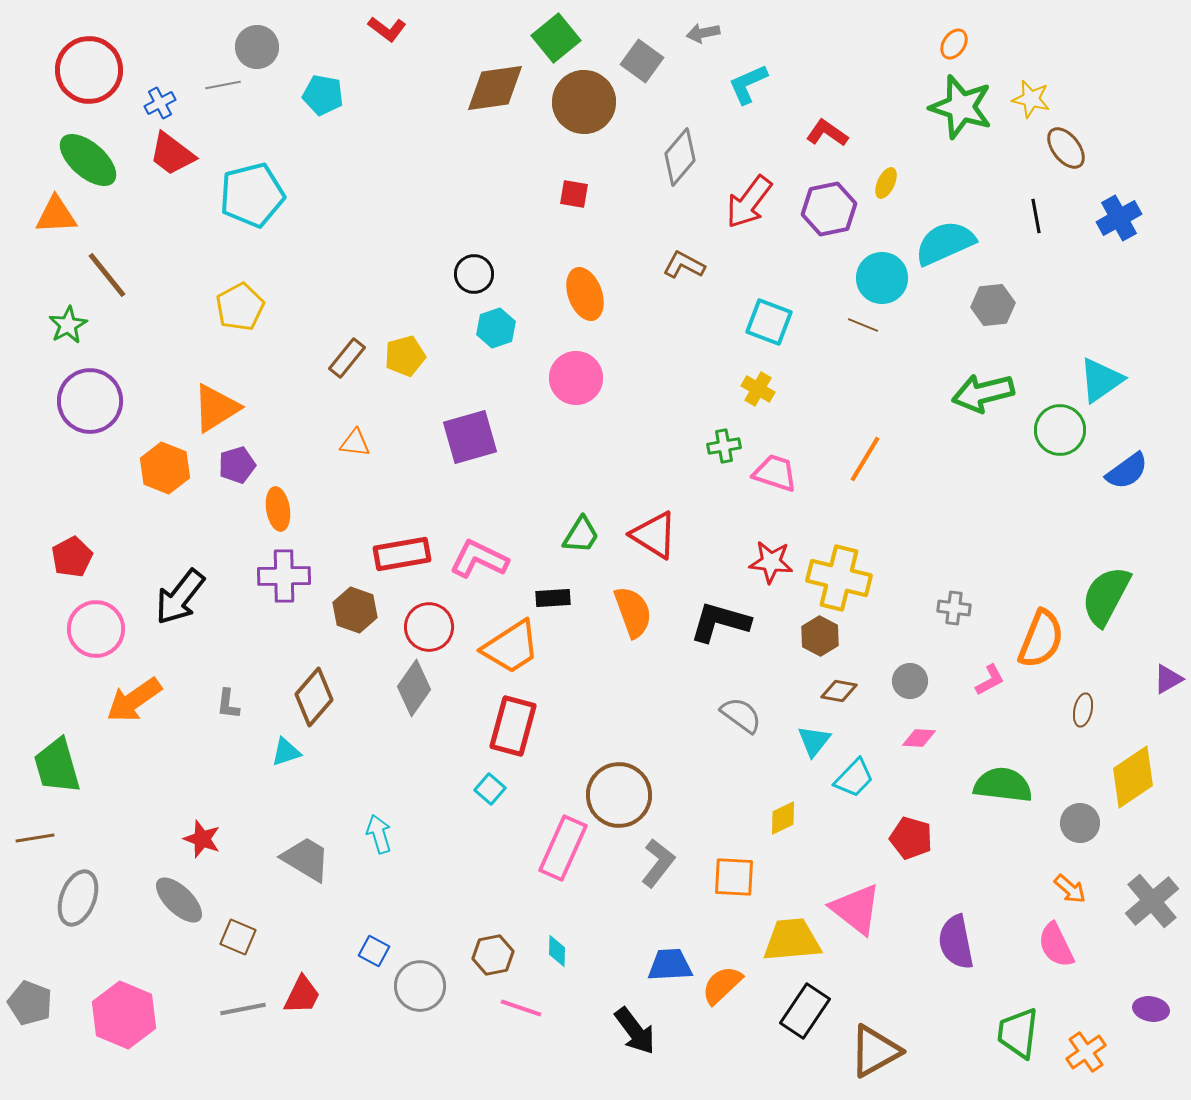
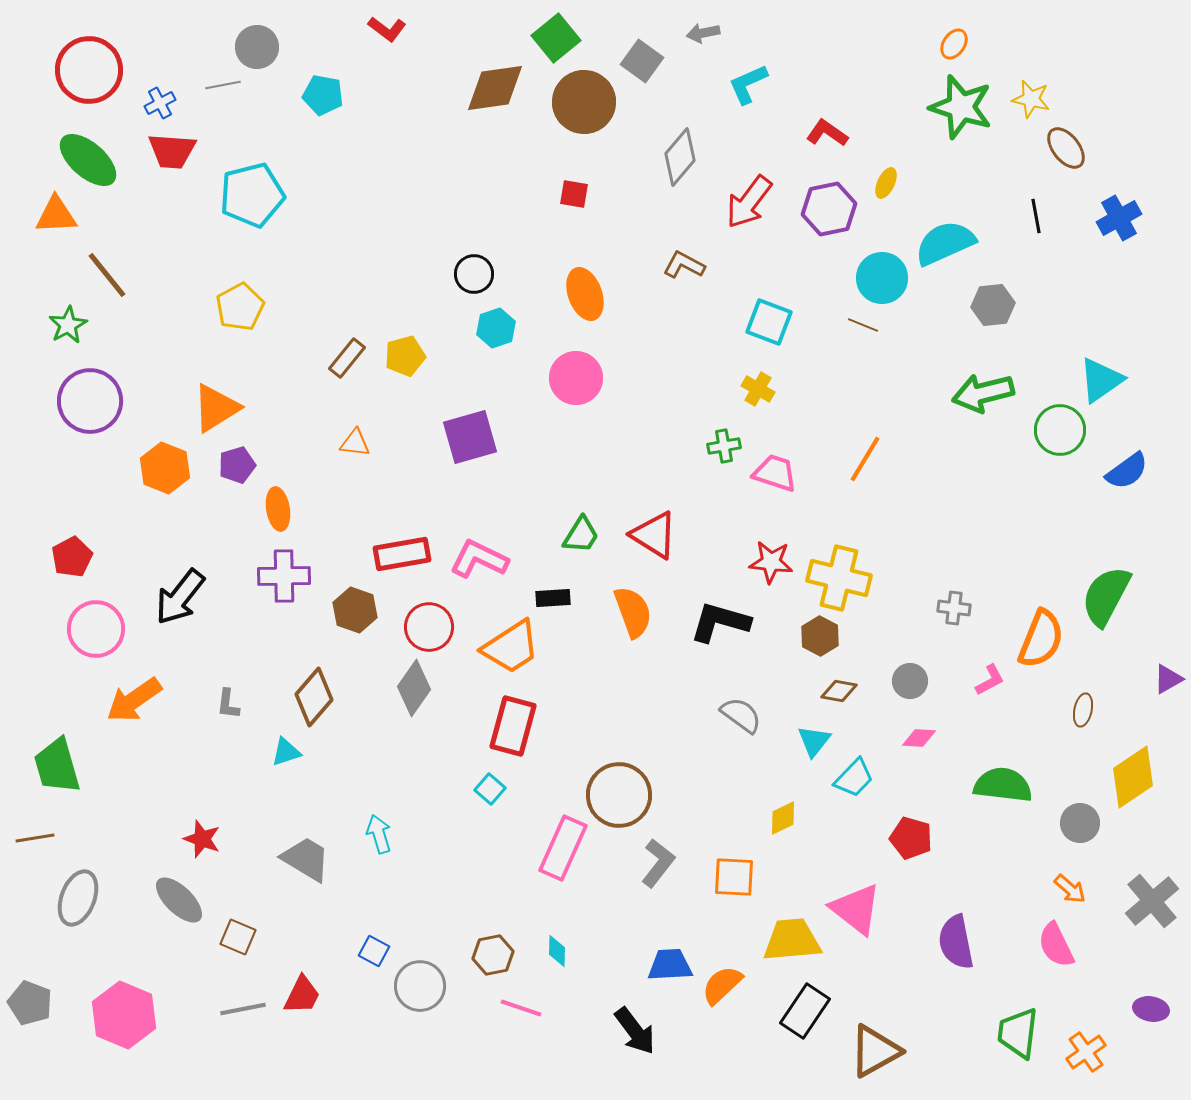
red trapezoid at (172, 154): moved 3 px up; rotated 33 degrees counterclockwise
